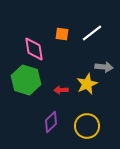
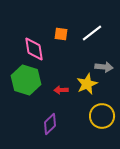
orange square: moved 1 px left
purple diamond: moved 1 px left, 2 px down
yellow circle: moved 15 px right, 10 px up
